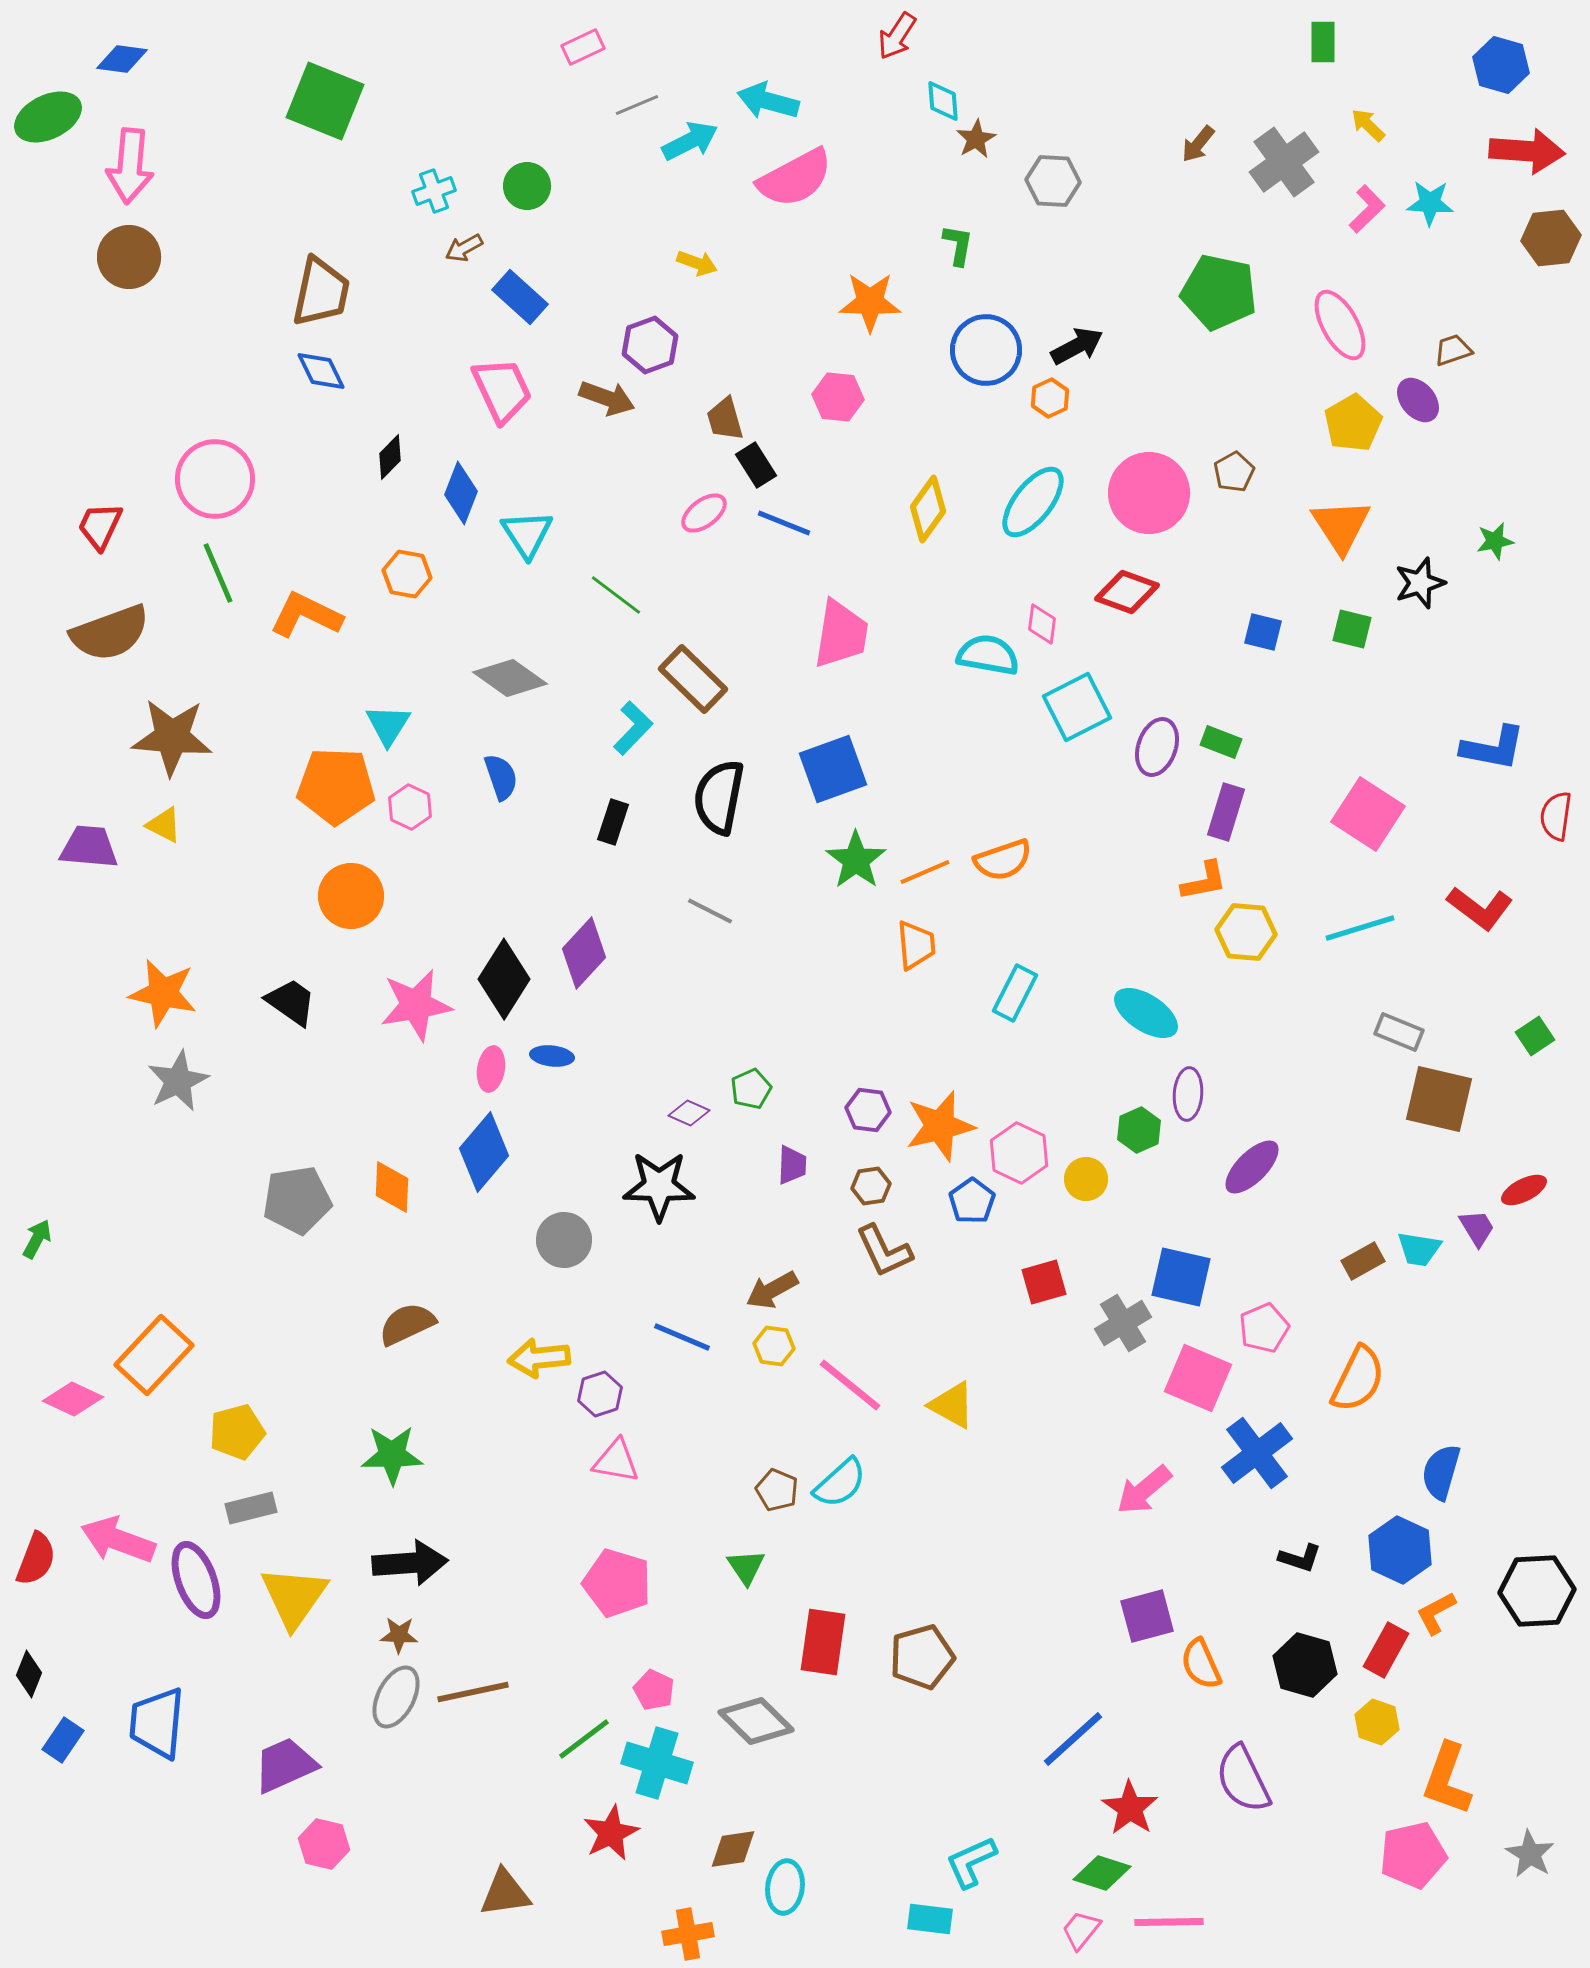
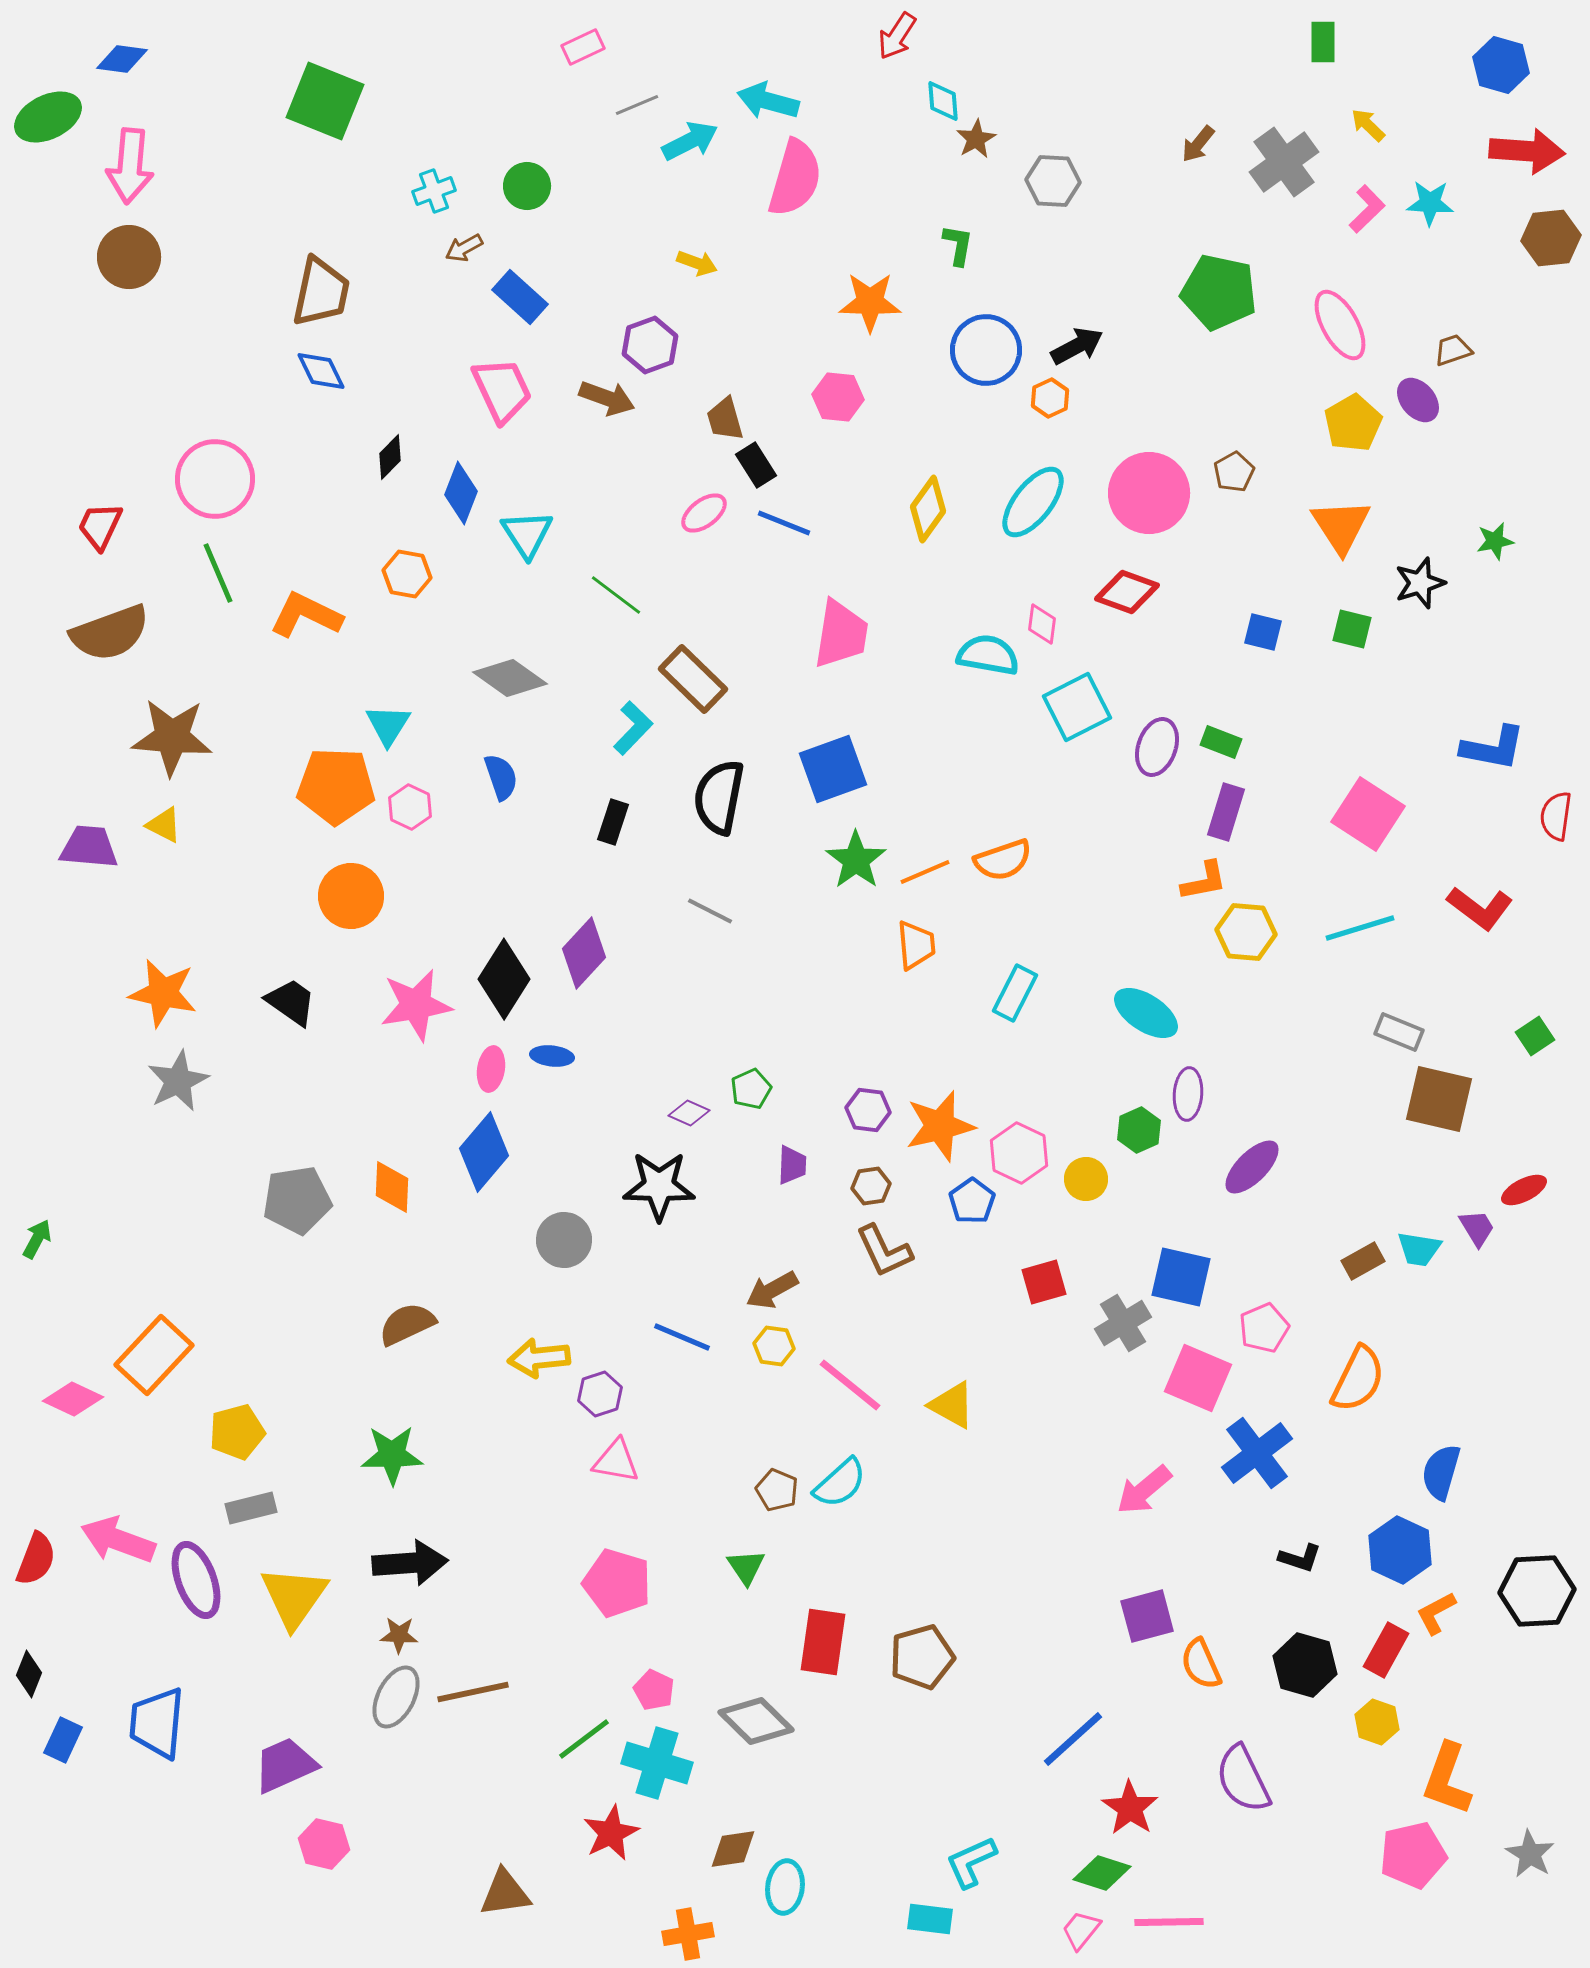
pink semicircle at (795, 178): rotated 46 degrees counterclockwise
blue rectangle at (63, 1740): rotated 9 degrees counterclockwise
